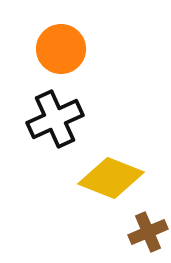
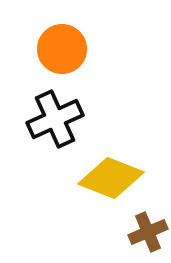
orange circle: moved 1 px right
